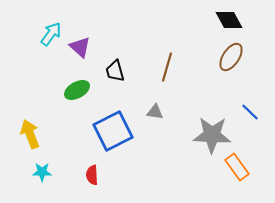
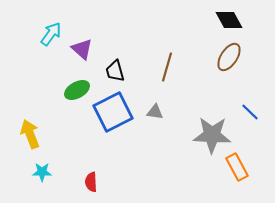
purple triangle: moved 2 px right, 2 px down
brown ellipse: moved 2 px left
blue square: moved 19 px up
orange rectangle: rotated 8 degrees clockwise
red semicircle: moved 1 px left, 7 px down
